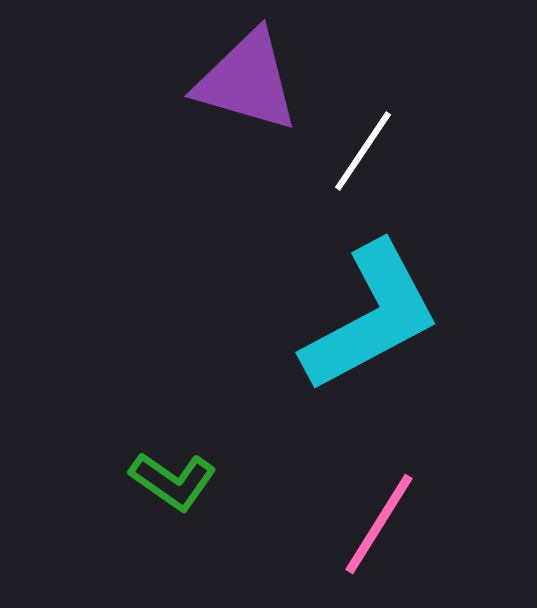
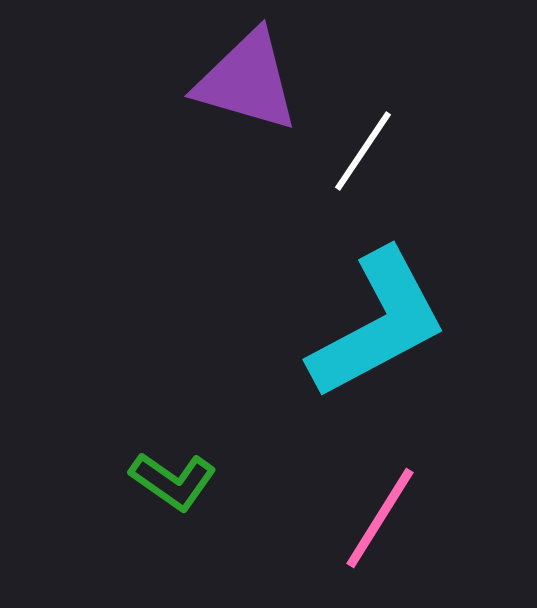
cyan L-shape: moved 7 px right, 7 px down
pink line: moved 1 px right, 6 px up
